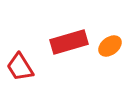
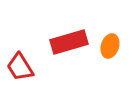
orange ellipse: rotated 35 degrees counterclockwise
